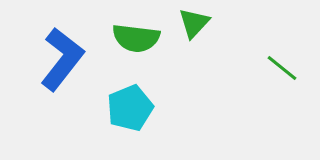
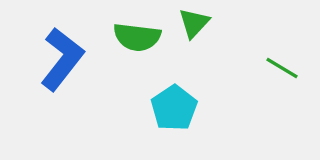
green semicircle: moved 1 px right, 1 px up
green line: rotated 8 degrees counterclockwise
cyan pentagon: moved 44 px right; rotated 12 degrees counterclockwise
